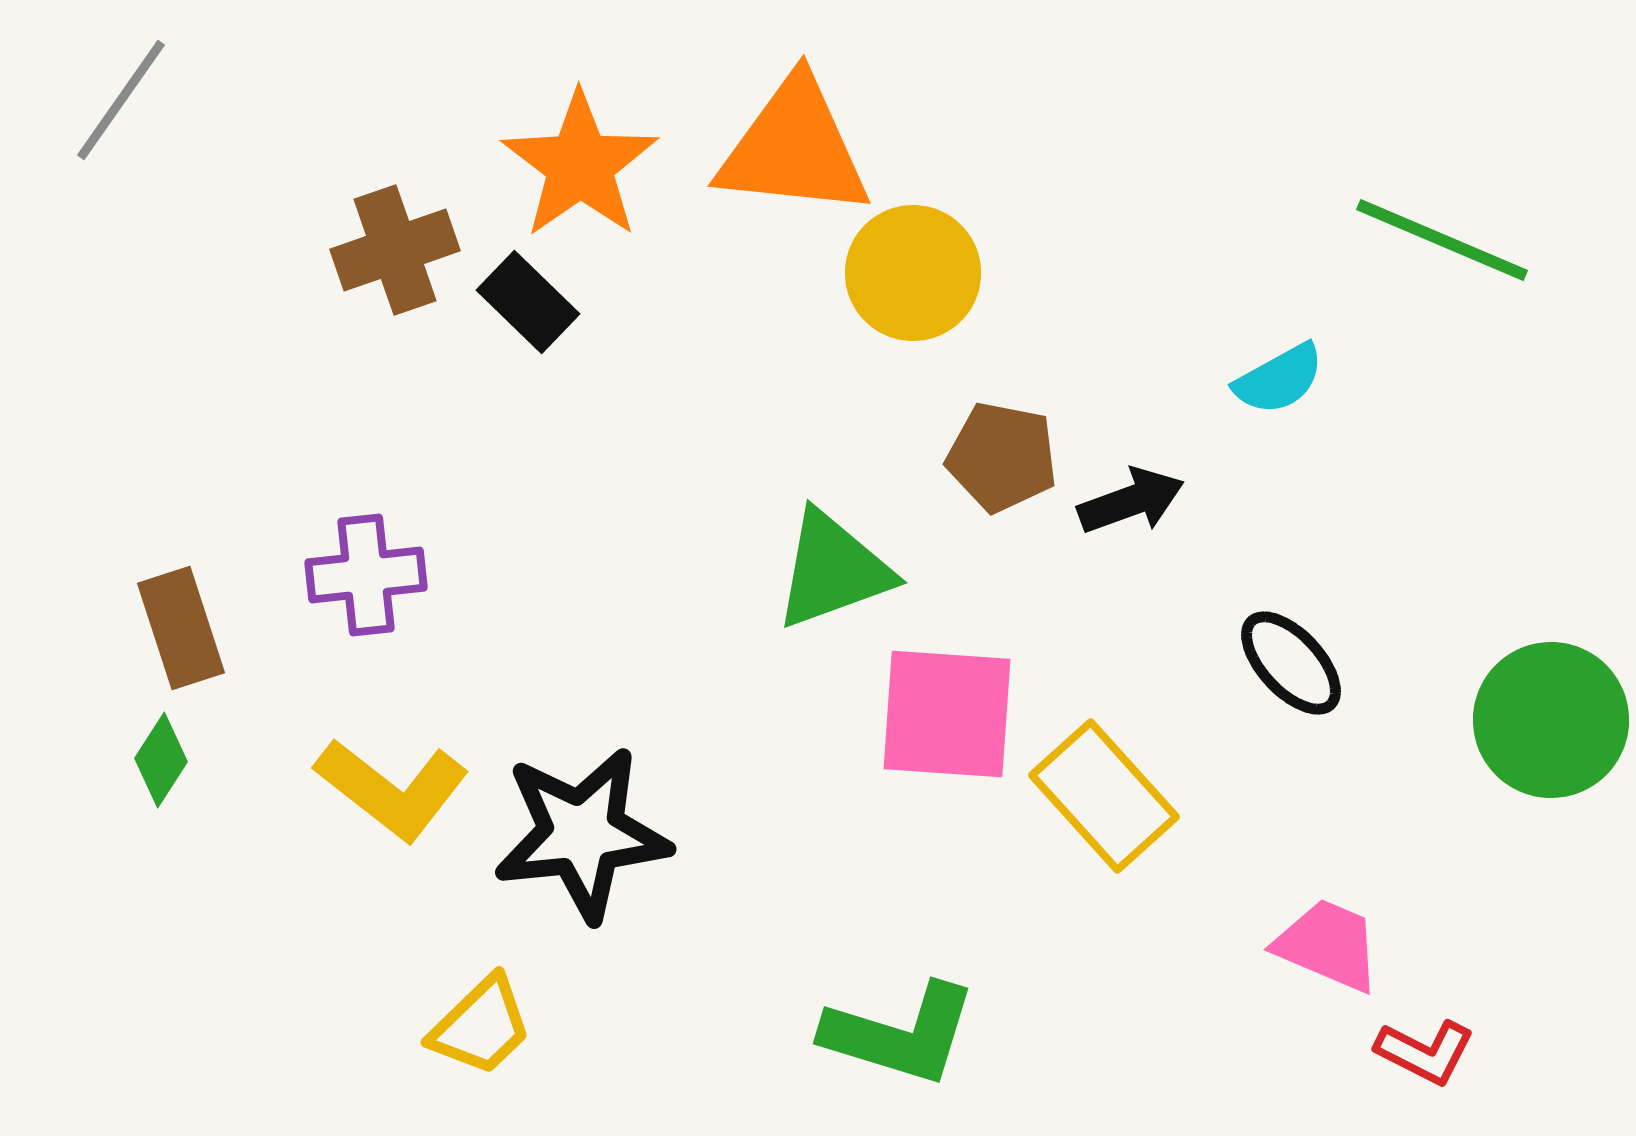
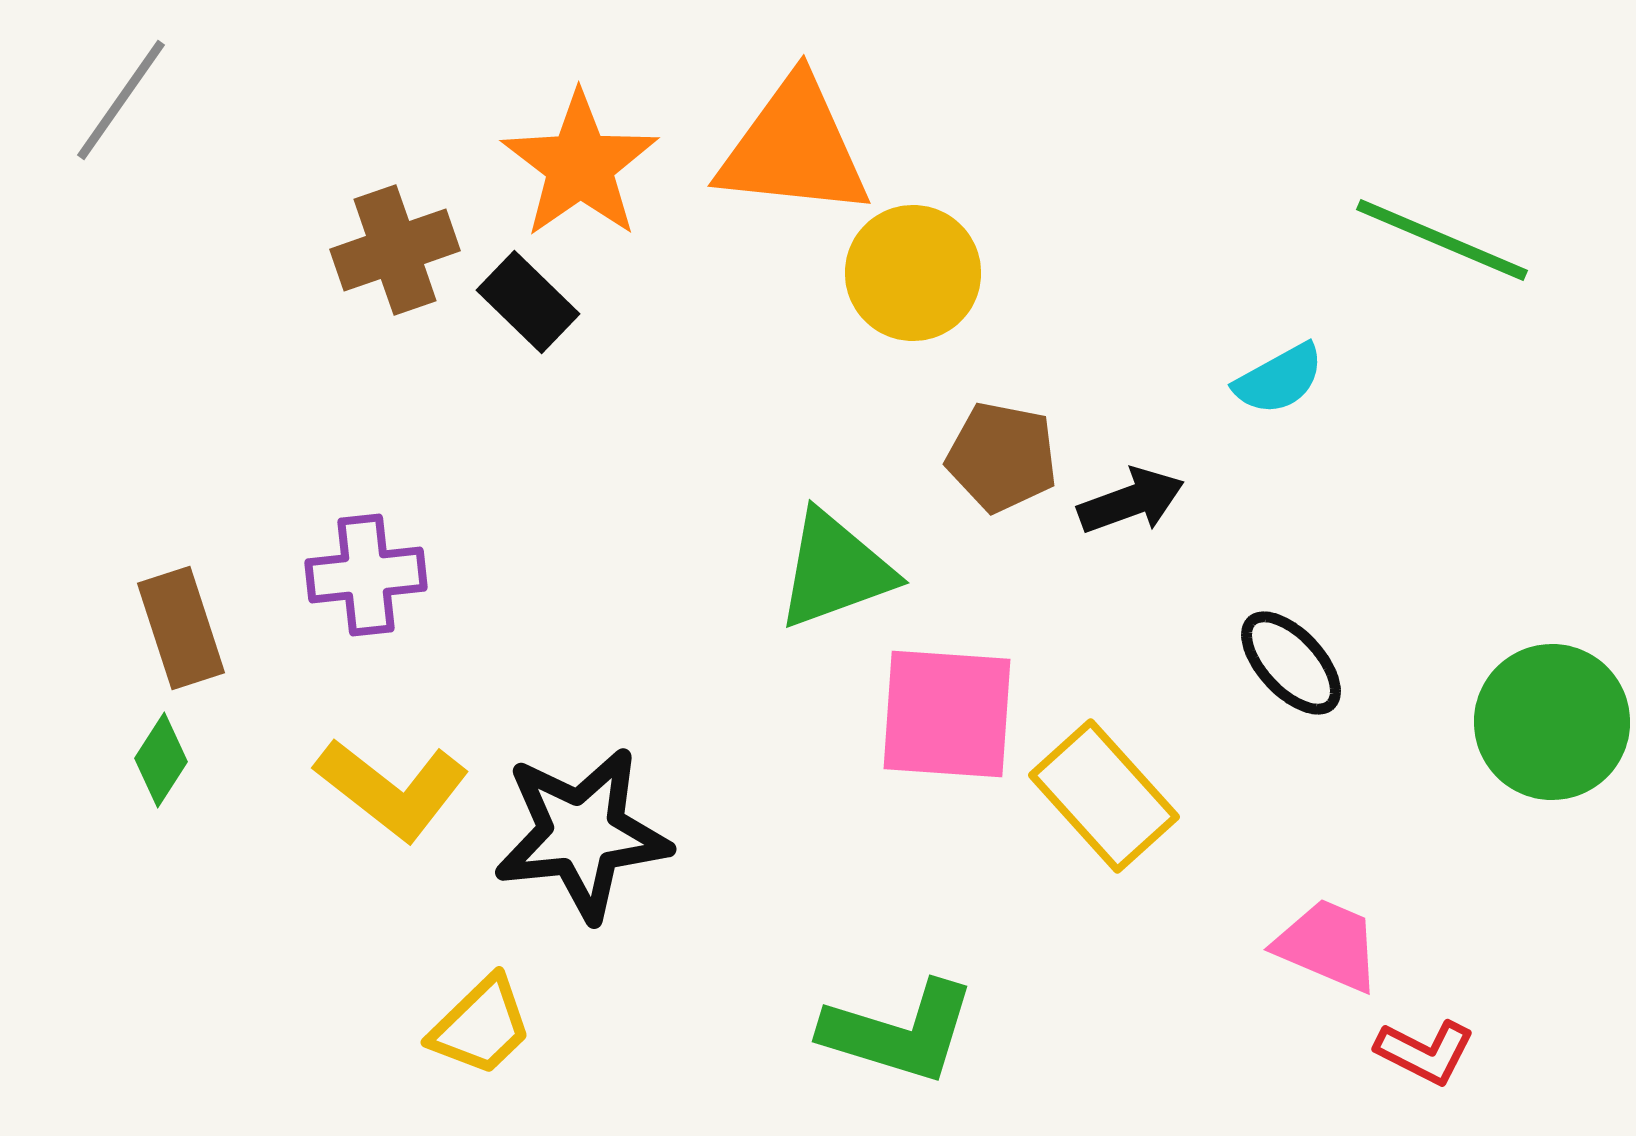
green triangle: moved 2 px right
green circle: moved 1 px right, 2 px down
green L-shape: moved 1 px left, 2 px up
